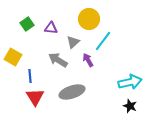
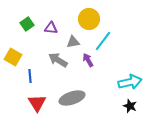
gray triangle: rotated 32 degrees clockwise
gray ellipse: moved 6 px down
red triangle: moved 2 px right, 6 px down
